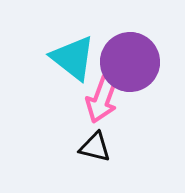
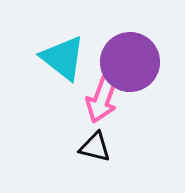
cyan triangle: moved 10 px left
